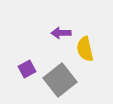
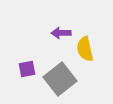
purple square: rotated 18 degrees clockwise
gray square: moved 1 px up
